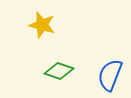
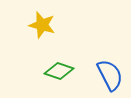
blue semicircle: rotated 132 degrees clockwise
